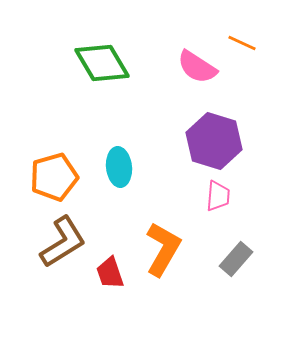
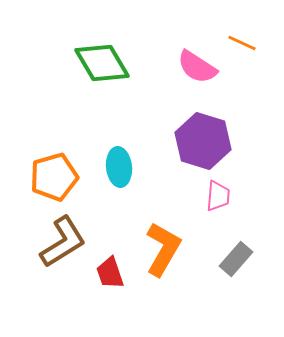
purple hexagon: moved 11 px left
